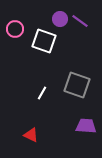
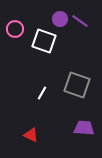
purple trapezoid: moved 2 px left, 2 px down
